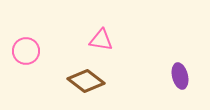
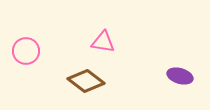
pink triangle: moved 2 px right, 2 px down
purple ellipse: rotated 60 degrees counterclockwise
